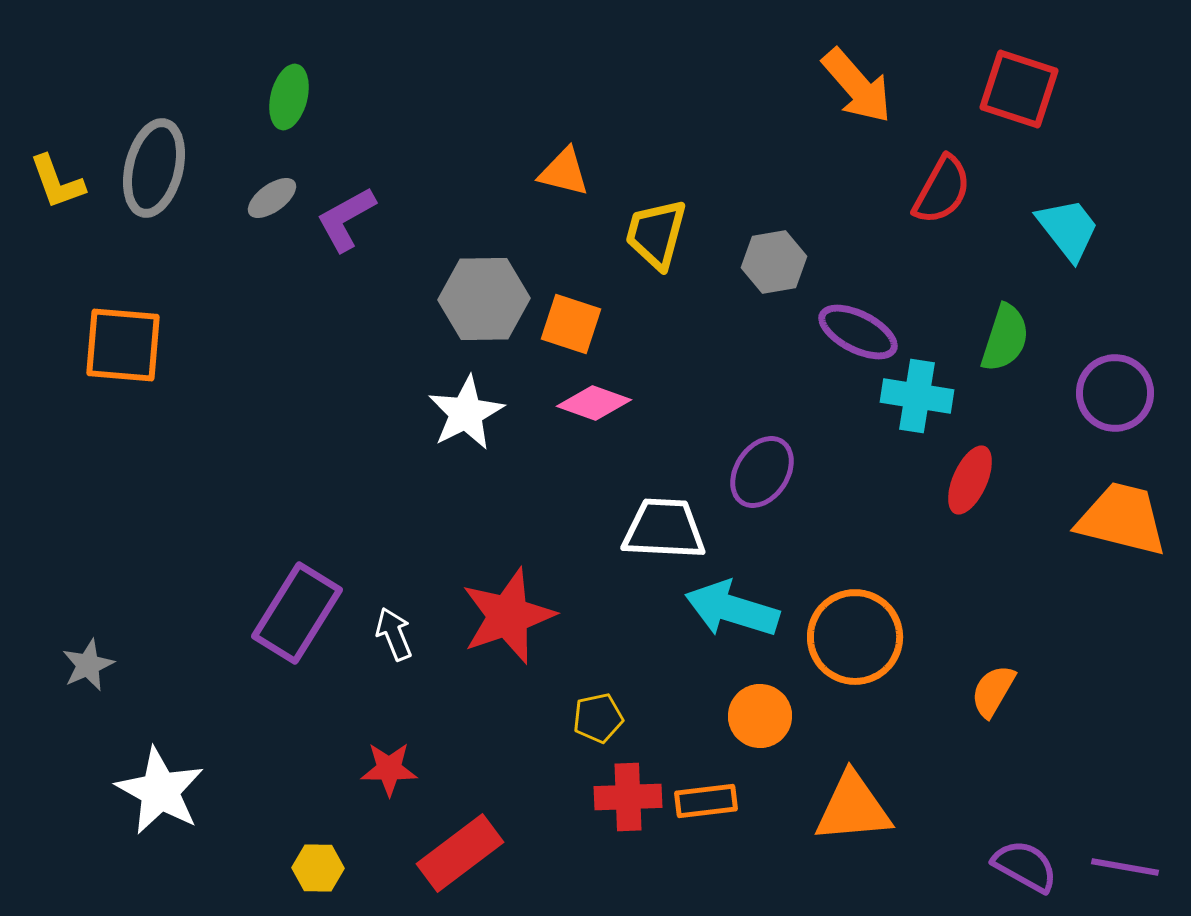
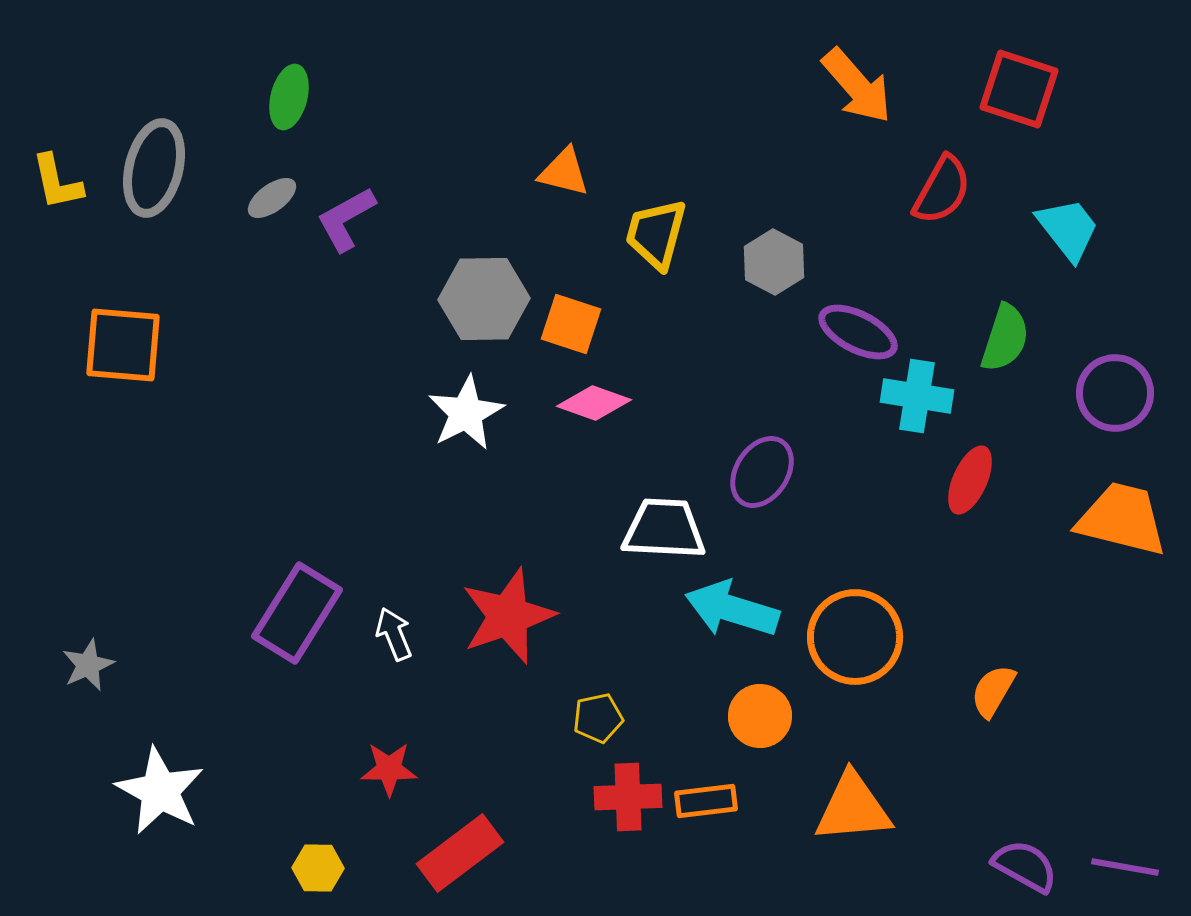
yellow L-shape at (57, 182): rotated 8 degrees clockwise
gray hexagon at (774, 262): rotated 22 degrees counterclockwise
